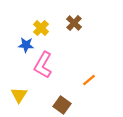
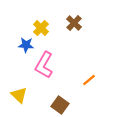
pink L-shape: moved 1 px right
yellow triangle: rotated 18 degrees counterclockwise
brown square: moved 2 px left
